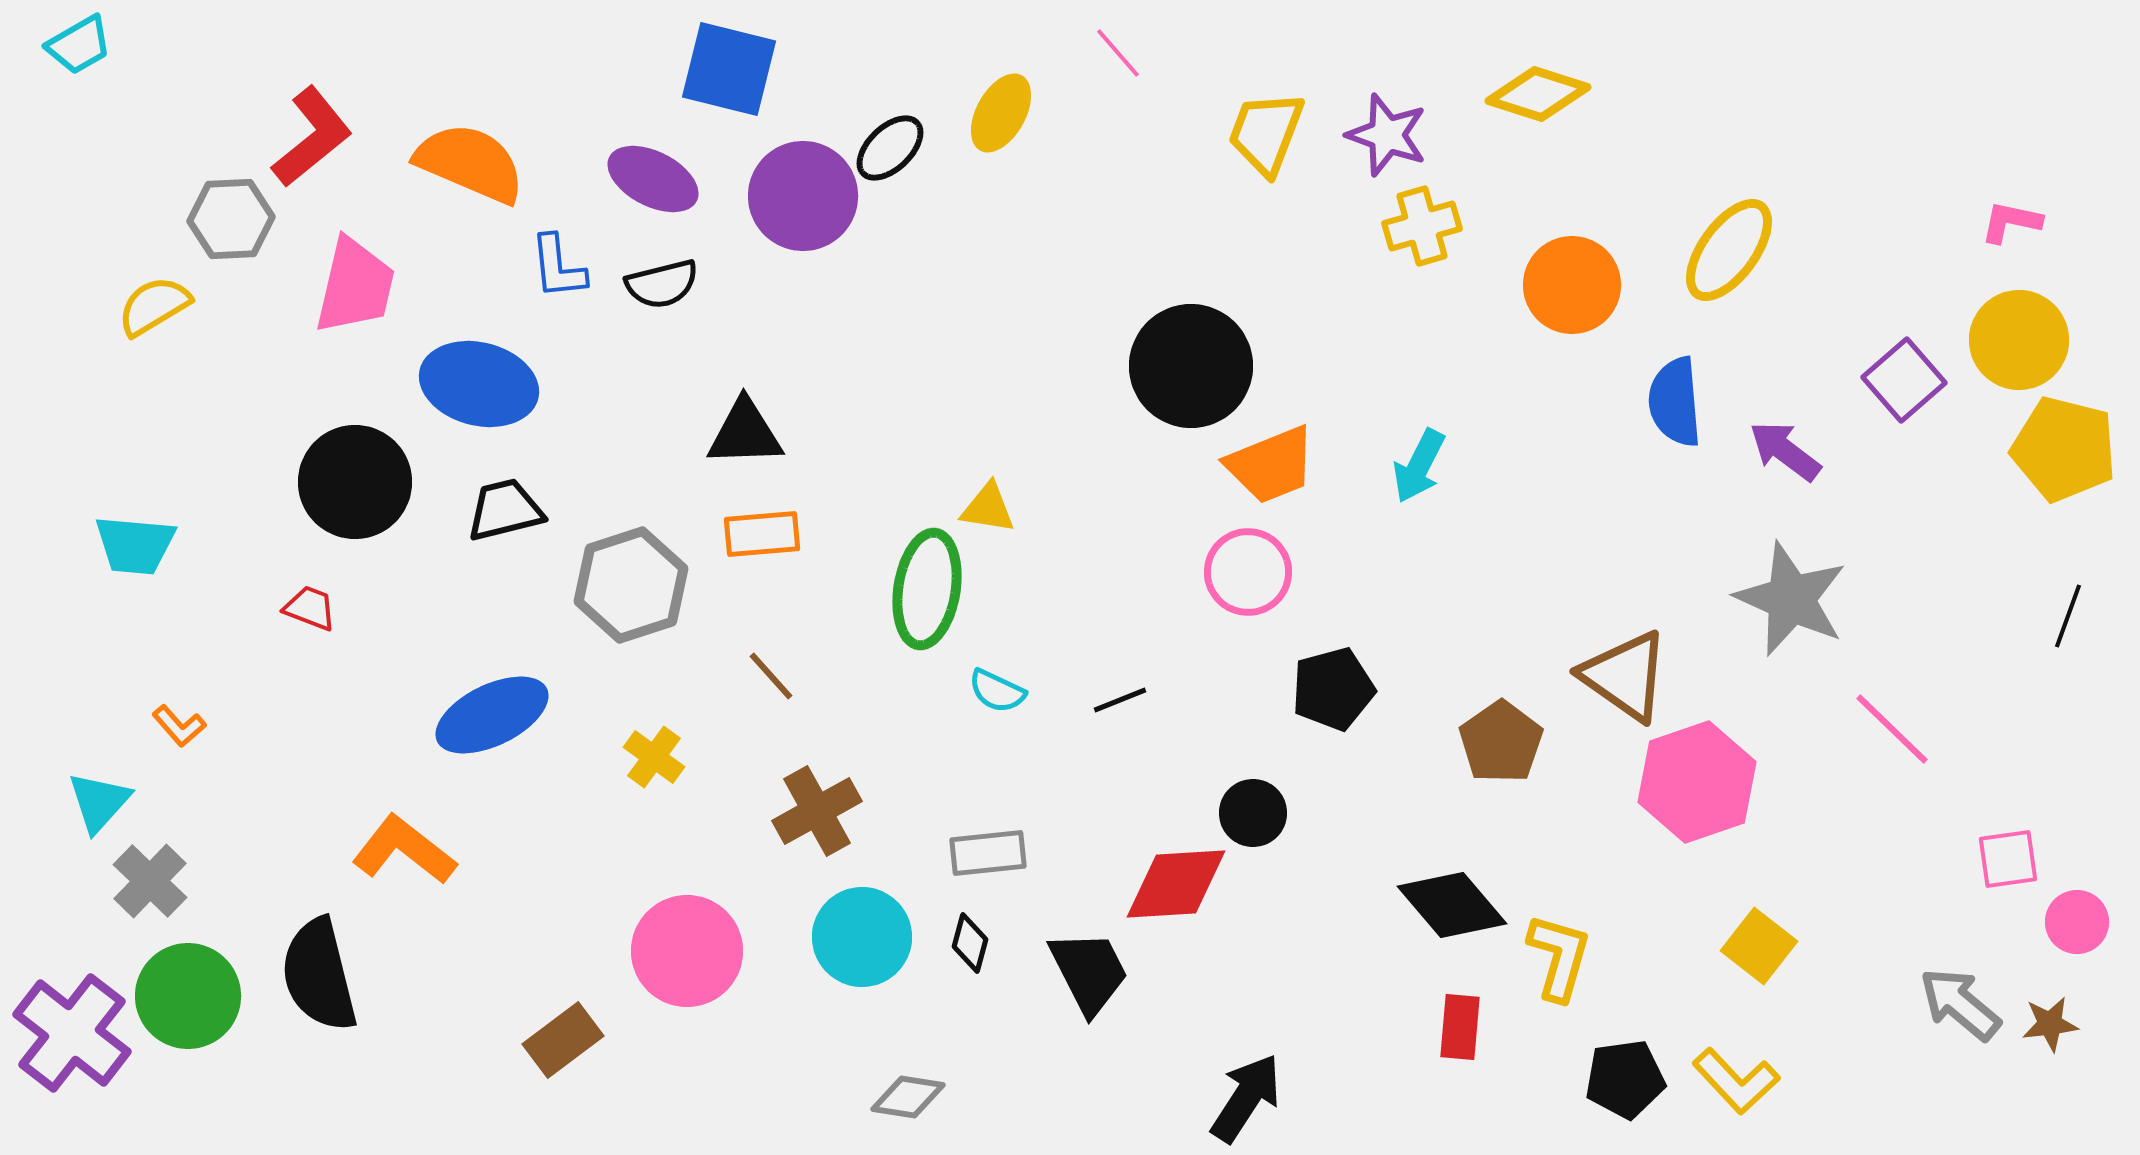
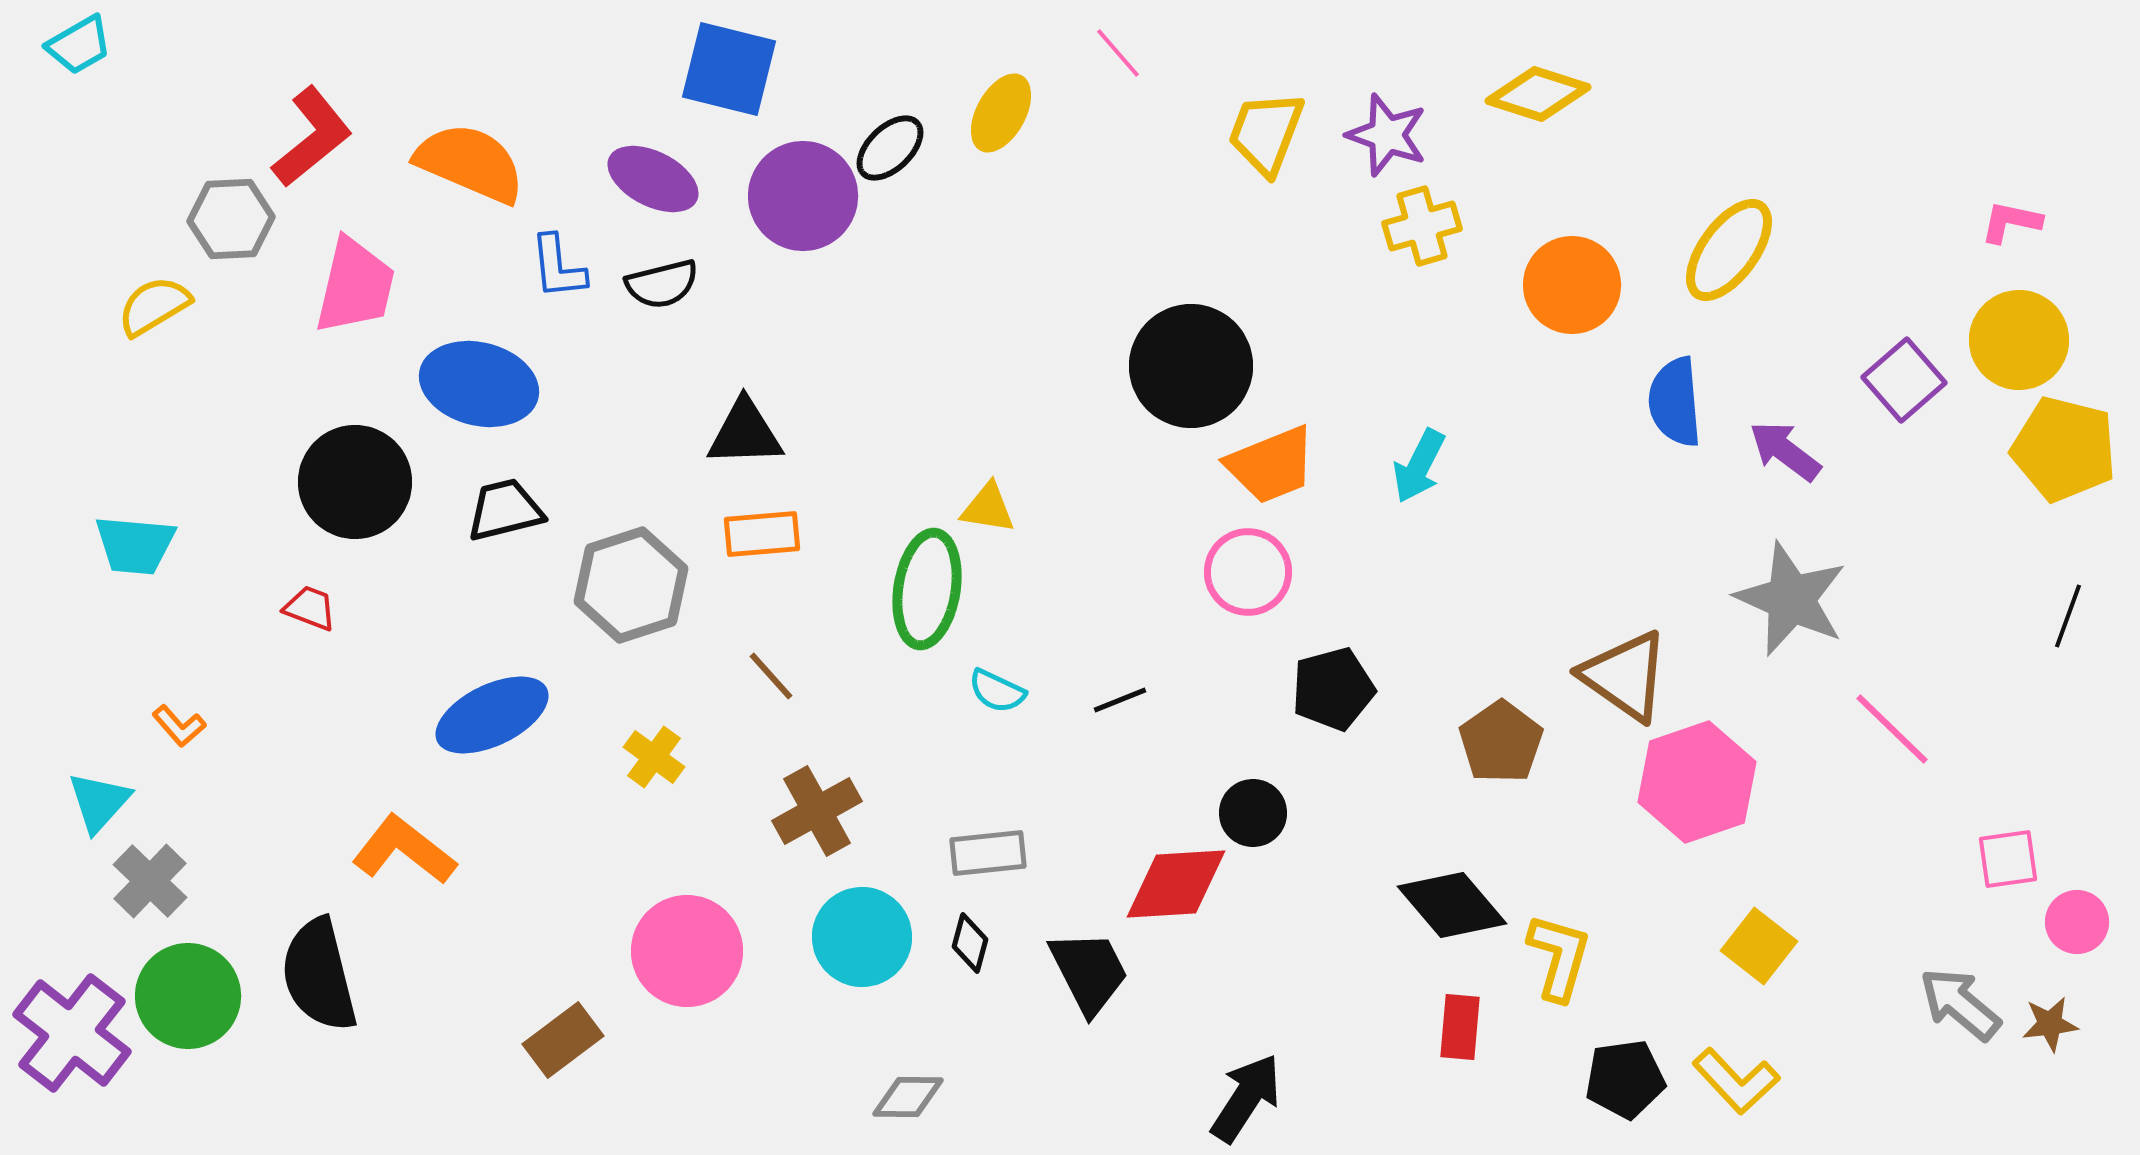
gray diamond at (908, 1097): rotated 8 degrees counterclockwise
